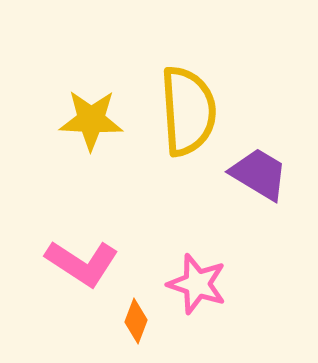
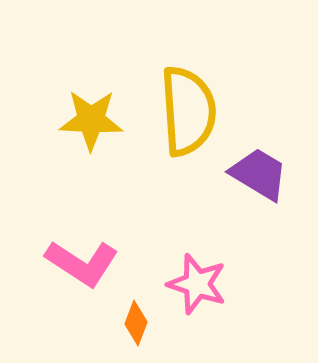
orange diamond: moved 2 px down
